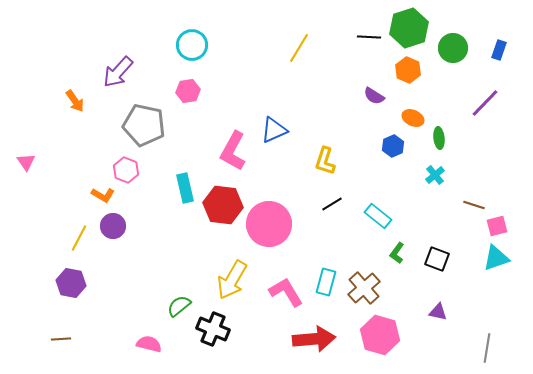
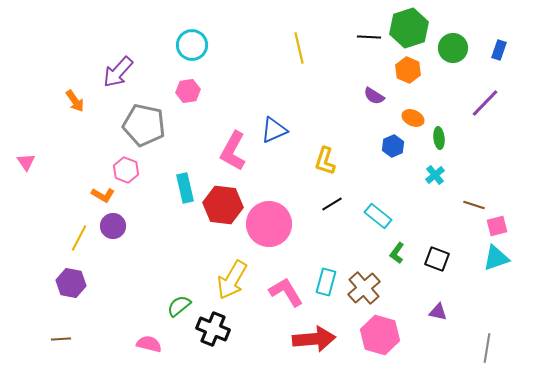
yellow line at (299, 48): rotated 44 degrees counterclockwise
